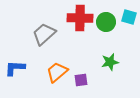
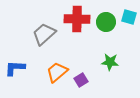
red cross: moved 3 px left, 1 px down
green star: rotated 18 degrees clockwise
purple square: rotated 24 degrees counterclockwise
